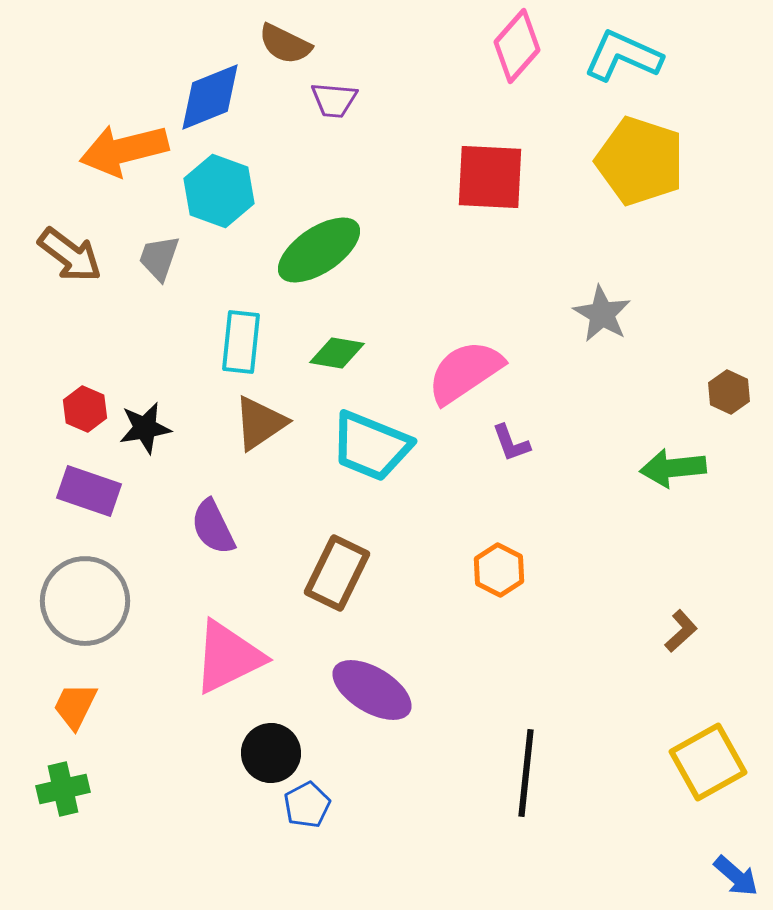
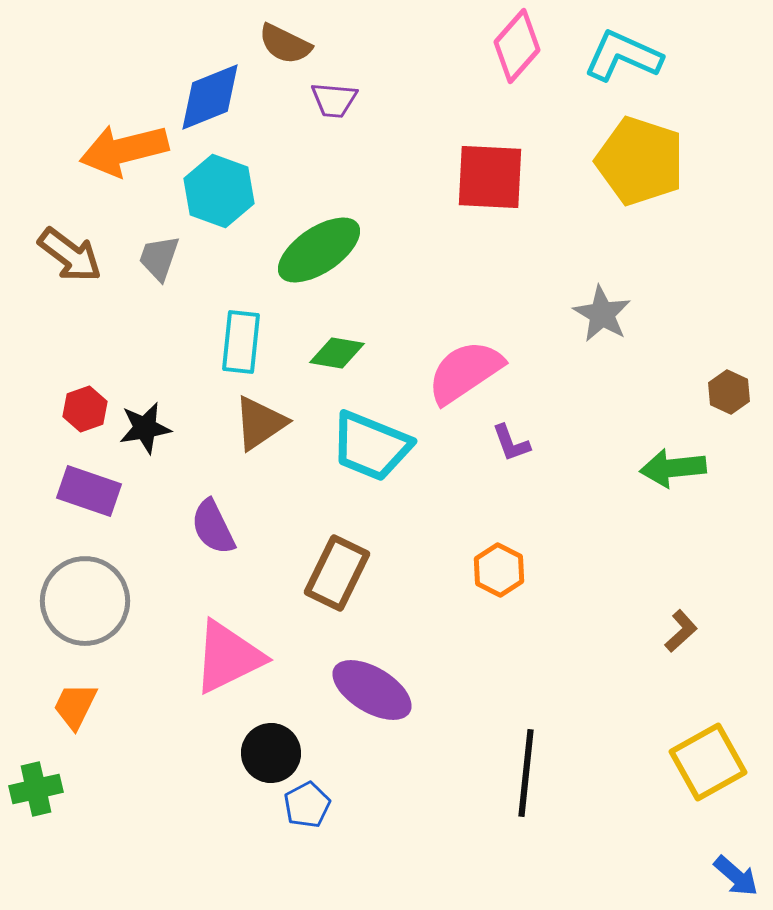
red hexagon: rotated 18 degrees clockwise
green cross: moved 27 px left
